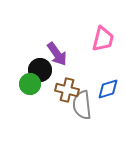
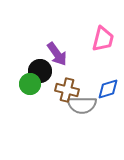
black circle: moved 1 px down
gray semicircle: rotated 84 degrees counterclockwise
